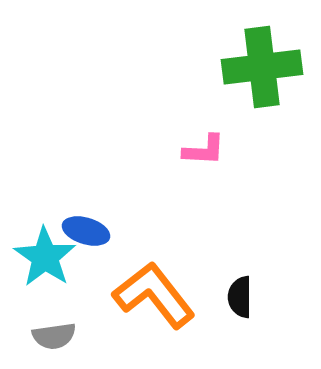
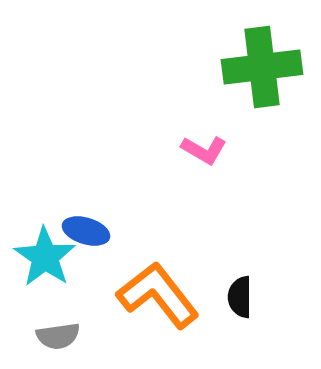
pink L-shape: rotated 27 degrees clockwise
orange L-shape: moved 4 px right
gray semicircle: moved 4 px right
